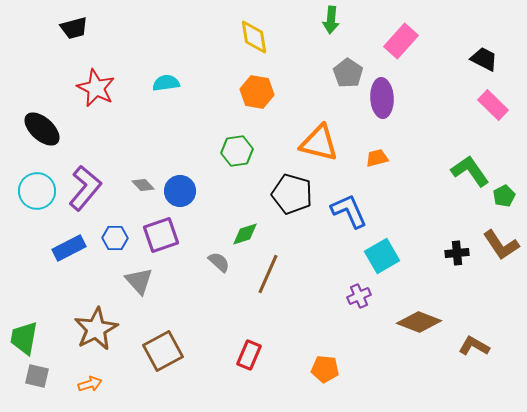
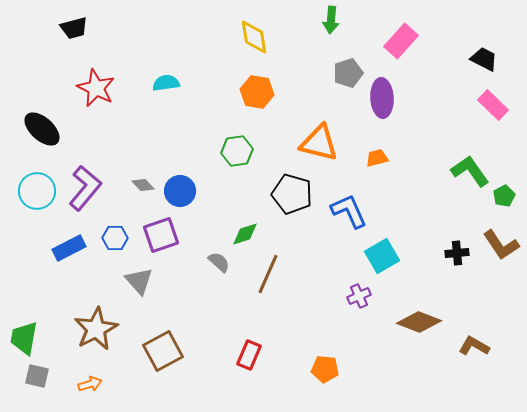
gray pentagon at (348, 73): rotated 20 degrees clockwise
